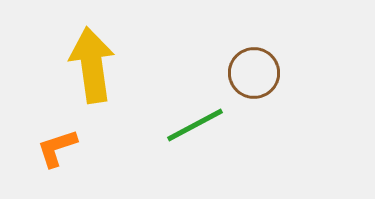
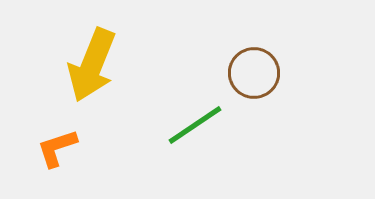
yellow arrow: rotated 150 degrees counterclockwise
green line: rotated 6 degrees counterclockwise
